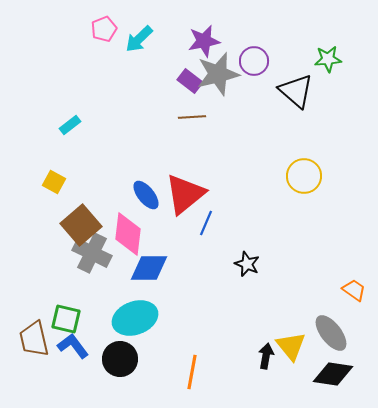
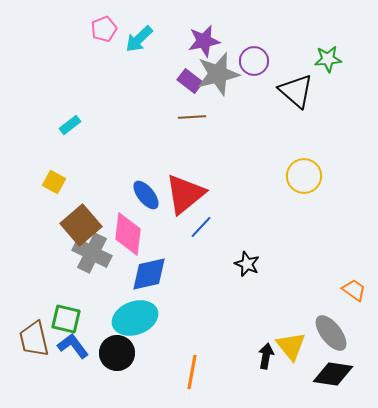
blue line: moved 5 px left, 4 px down; rotated 20 degrees clockwise
blue diamond: moved 6 px down; rotated 12 degrees counterclockwise
black circle: moved 3 px left, 6 px up
